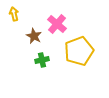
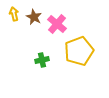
brown star: moved 19 px up
